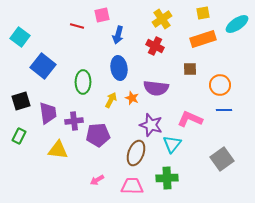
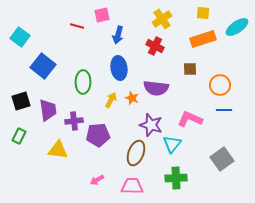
yellow square: rotated 16 degrees clockwise
cyan ellipse: moved 3 px down
purple trapezoid: moved 3 px up
green cross: moved 9 px right
